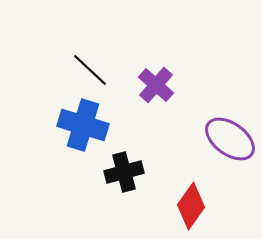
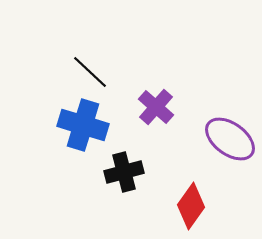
black line: moved 2 px down
purple cross: moved 22 px down
